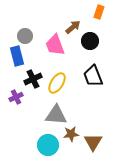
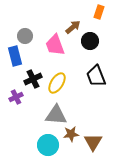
blue rectangle: moved 2 px left
black trapezoid: moved 3 px right
